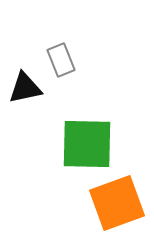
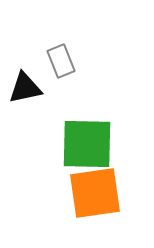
gray rectangle: moved 1 px down
orange square: moved 22 px left, 10 px up; rotated 12 degrees clockwise
